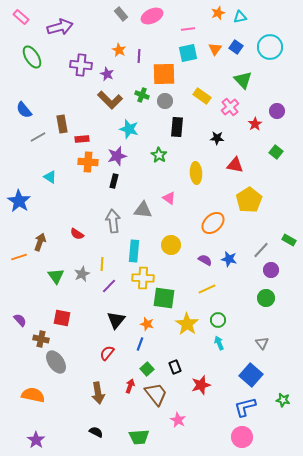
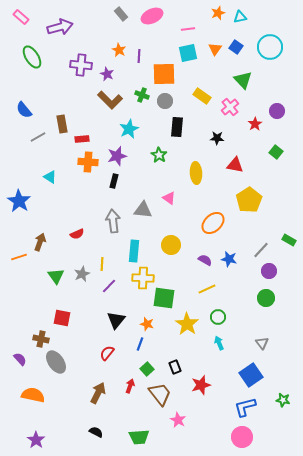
cyan star at (129, 129): rotated 30 degrees clockwise
red semicircle at (77, 234): rotated 56 degrees counterclockwise
purple circle at (271, 270): moved 2 px left, 1 px down
purple semicircle at (20, 320): moved 39 px down
green circle at (218, 320): moved 3 px up
blue square at (251, 375): rotated 15 degrees clockwise
brown arrow at (98, 393): rotated 145 degrees counterclockwise
brown trapezoid at (156, 394): moved 4 px right
